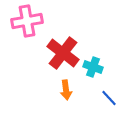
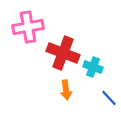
pink cross: moved 1 px right, 6 px down
red cross: rotated 16 degrees counterclockwise
